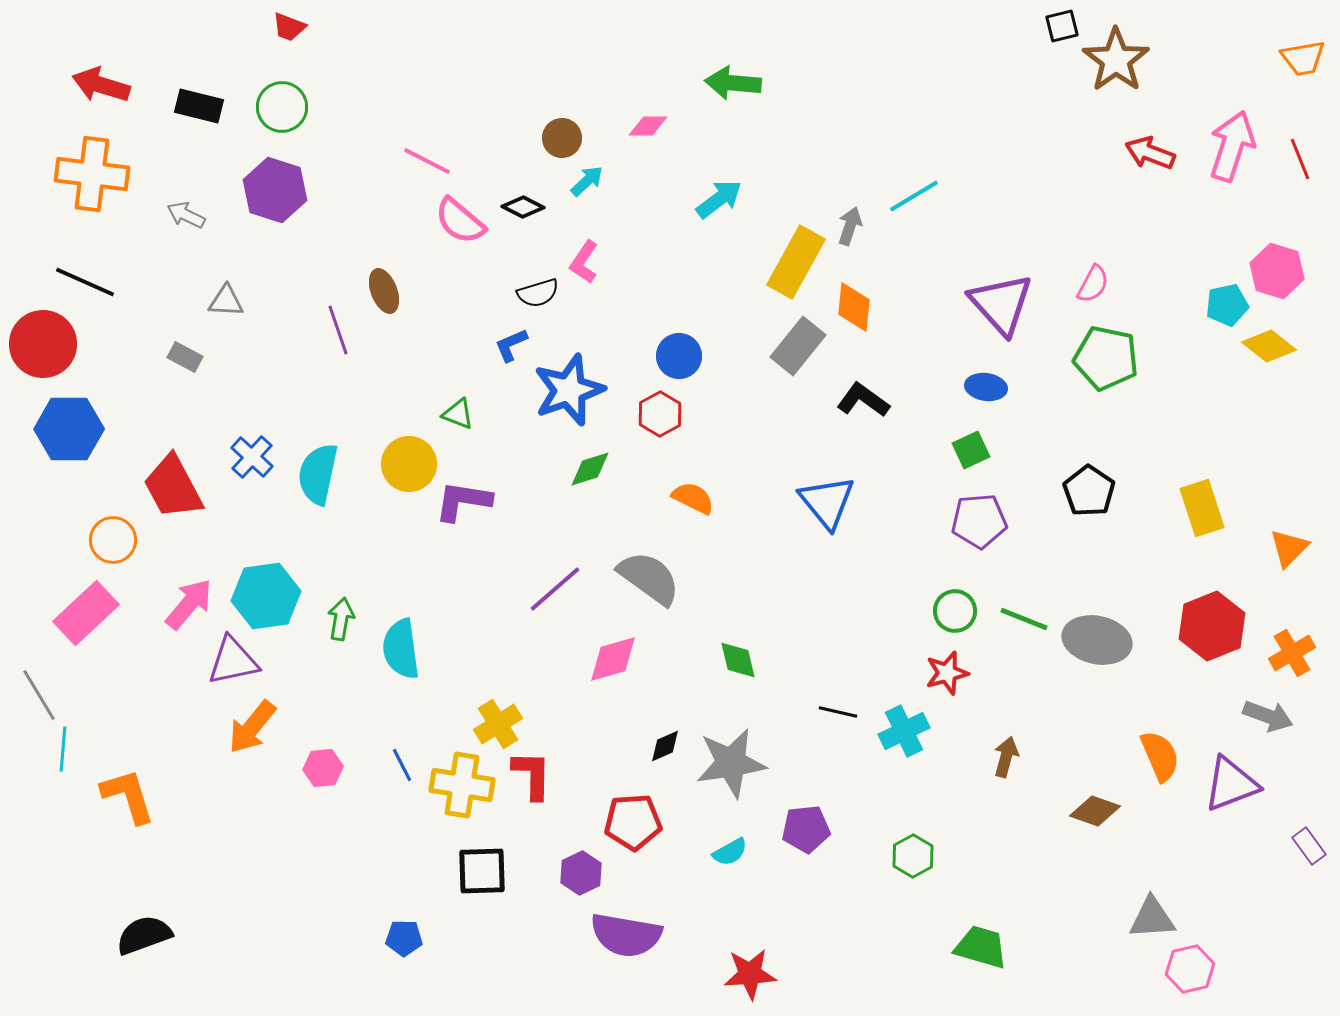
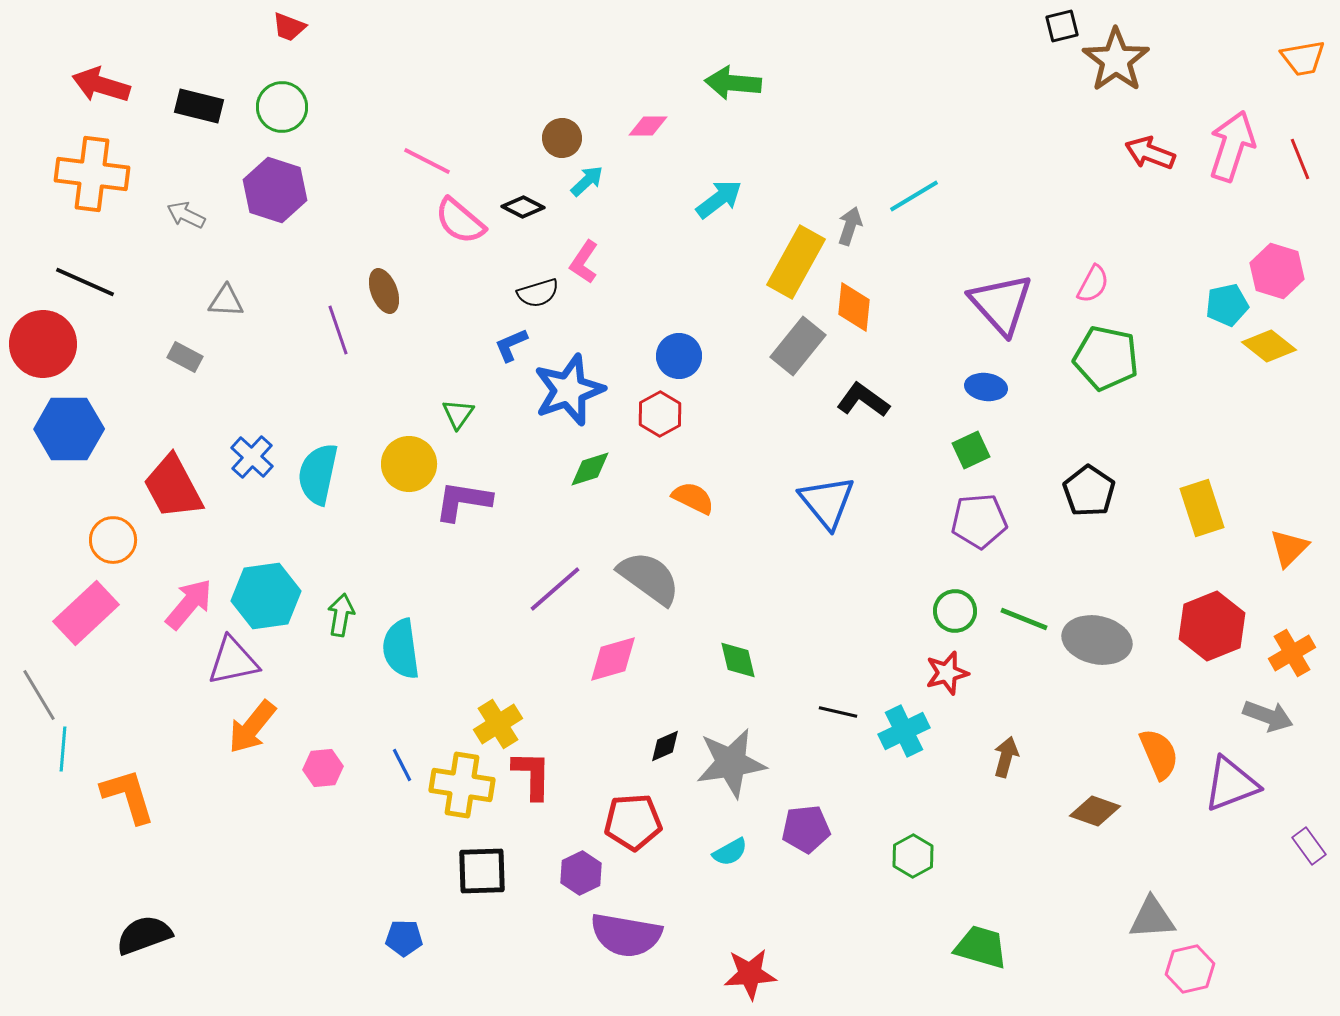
green triangle at (458, 414): rotated 44 degrees clockwise
green arrow at (341, 619): moved 4 px up
orange semicircle at (1160, 756): moved 1 px left, 2 px up
